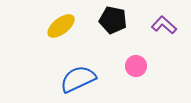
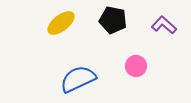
yellow ellipse: moved 3 px up
